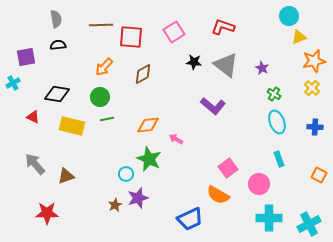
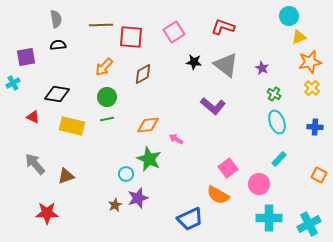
orange star at (314, 61): moved 4 px left, 1 px down
green circle at (100, 97): moved 7 px right
cyan rectangle at (279, 159): rotated 63 degrees clockwise
